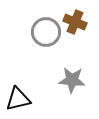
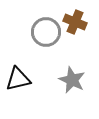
gray star: rotated 20 degrees clockwise
black triangle: moved 20 px up
